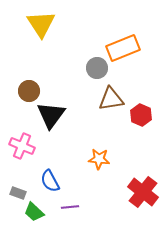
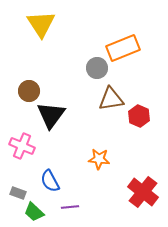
red hexagon: moved 2 px left, 1 px down
